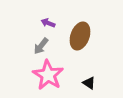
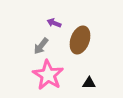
purple arrow: moved 6 px right
brown ellipse: moved 4 px down
black triangle: rotated 32 degrees counterclockwise
